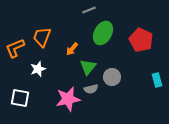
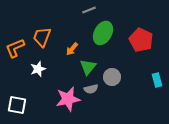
white square: moved 3 px left, 7 px down
